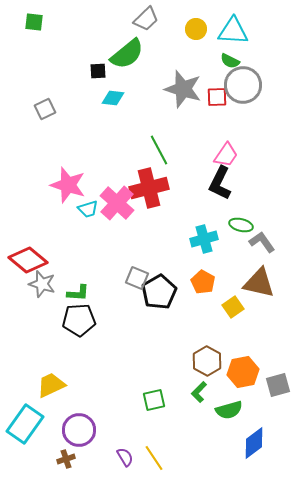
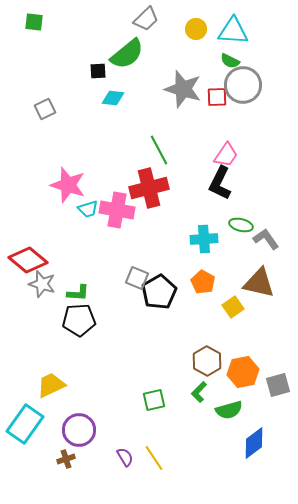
pink cross at (117, 203): moved 7 px down; rotated 32 degrees counterclockwise
cyan cross at (204, 239): rotated 12 degrees clockwise
gray L-shape at (262, 242): moved 4 px right, 3 px up
